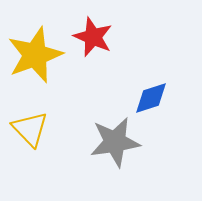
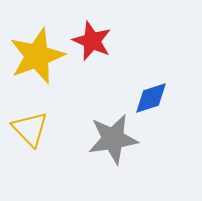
red star: moved 1 px left, 4 px down
yellow star: moved 2 px right, 1 px down
gray star: moved 2 px left, 3 px up
